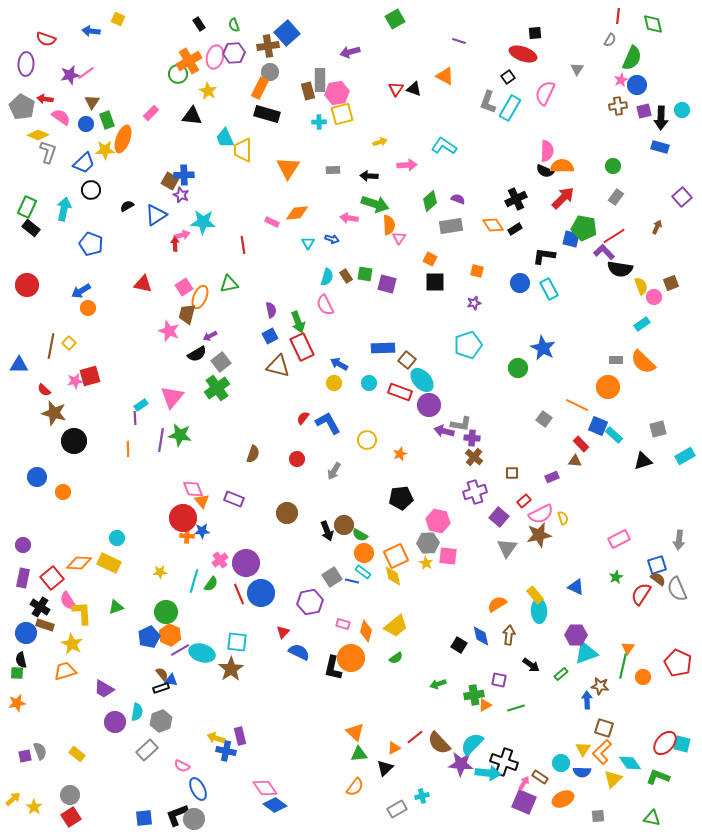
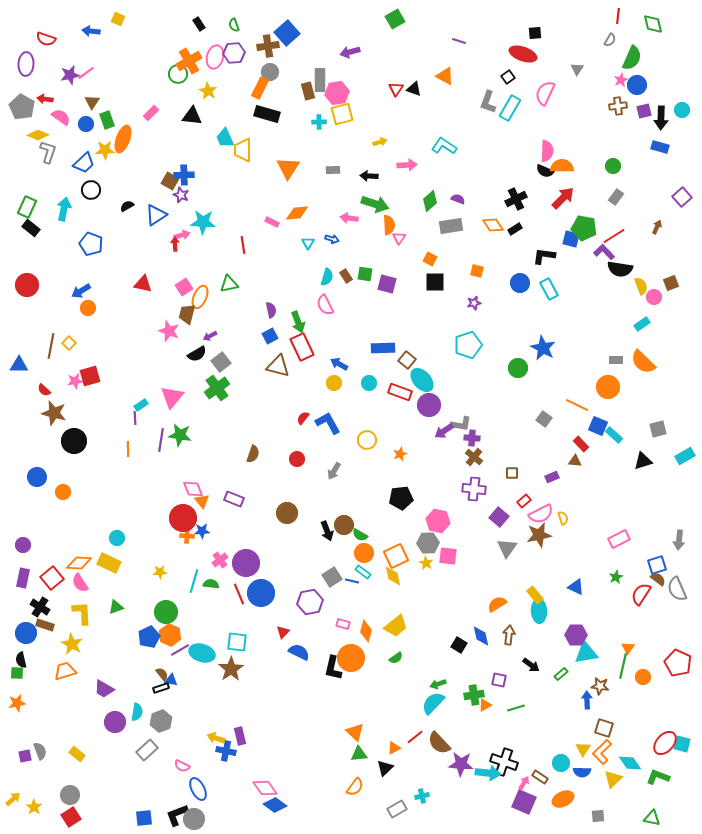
purple arrow at (444, 431): rotated 48 degrees counterclockwise
purple cross at (475, 492): moved 1 px left, 3 px up; rotated 25 degrees clockwise
green semicircle at (211, 584): rotated 119 degrees counterclockwise
pink semicircle at (68, 601): moved 12 px right, 18 px up
cyan triangle at (586, 653): rotated 10 degrees clockwise
cyan semicircle at (472, 744): moved 39 px left, 41 px up
